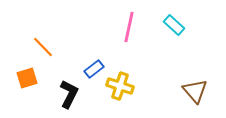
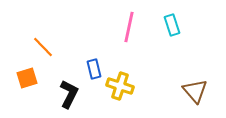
cyan rectangle: moved 2 px left; rotated 30 degrees clockwise
blue rectangle: rotated 66 degrees counterclockwise
